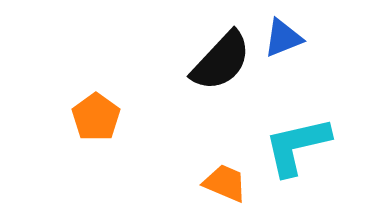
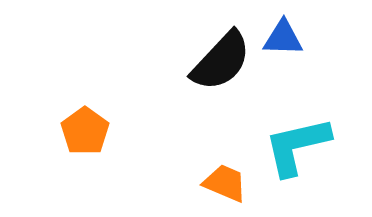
blue triangle: rotated 24 degrees clockwise
orange pentagon: moved 11 px left, 14 px down
